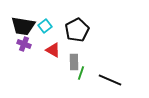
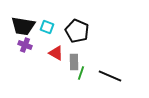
cyan square: moved 2 px right, 1 px down; rotated 32 degrees counterclockwise
black pentagon: moved 1 px down; rotated 20 degrees counterclockwise
purple cross: moved 1 px right, 1 px down
red triangle: moved 3 px right, 3 px down
black line: moved 4 px up
